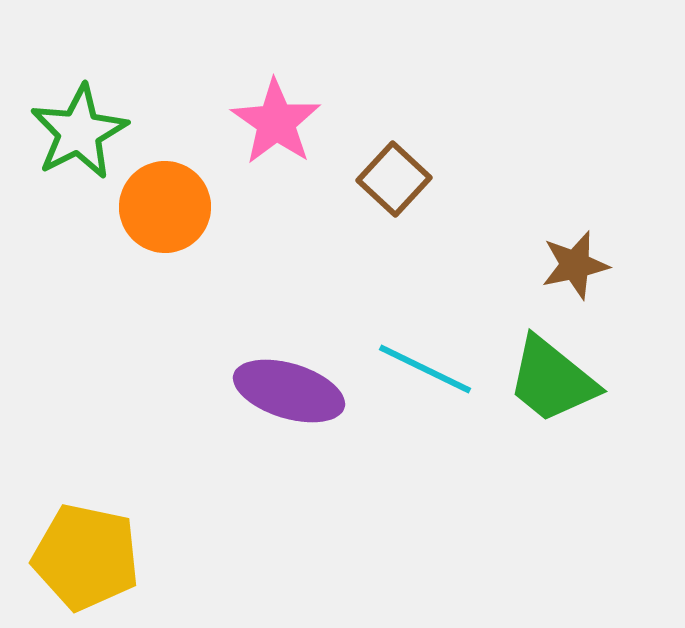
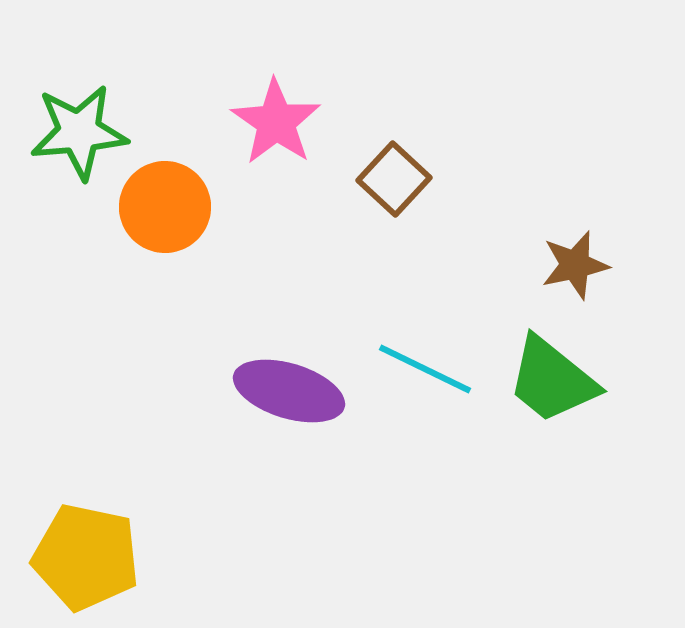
green star: rotated 22 degrees clockwise
